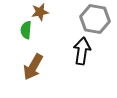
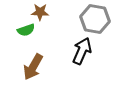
brown star: rotated 12 degrees clockwise
green semicircle: rotated 114 degrees counterclockwise
black arrow: rotated 16 degrees clockwise
